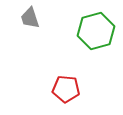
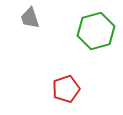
red pentagon: rotated 24 degrees counterclockwise
